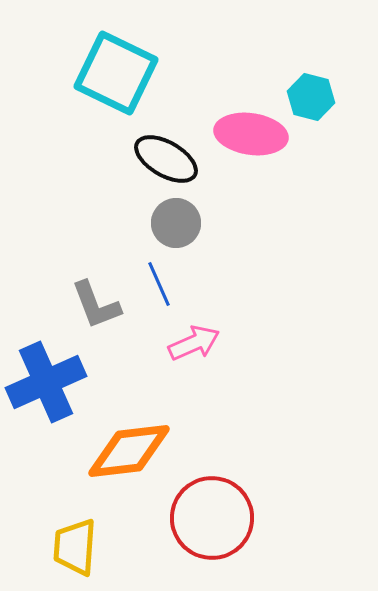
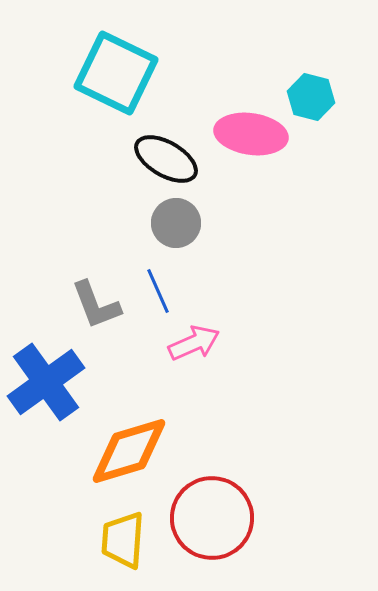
blue line: moved 1 px left, 7 px down
blue cross: rotated 12 degrees counterclockwise
orange diamond: rotated 10 degrees counterclockwise
yellow trapezoid: moved 48 px right, 7 px up
